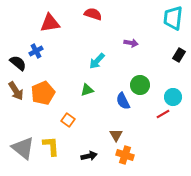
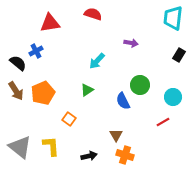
green triangle: rotated 16 degrees counterclockwise
red line: moved 8 px down
orange square: moved 1 px right, 1 px up
gray triangle: moved 3 px left, 1 px up
